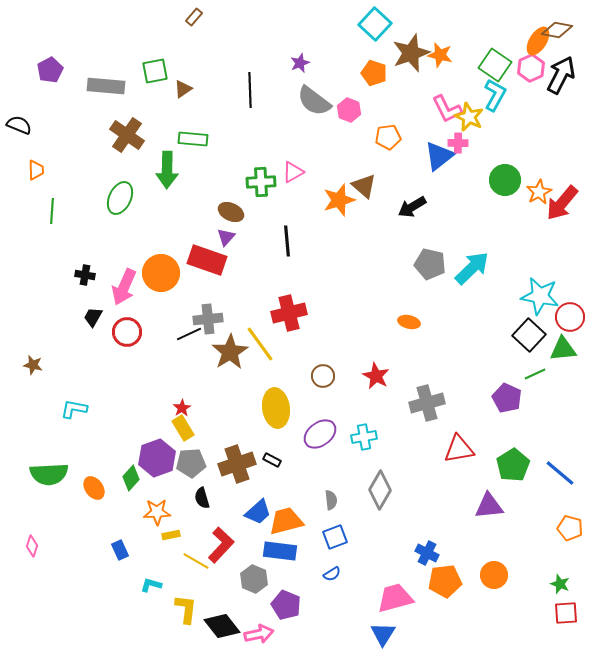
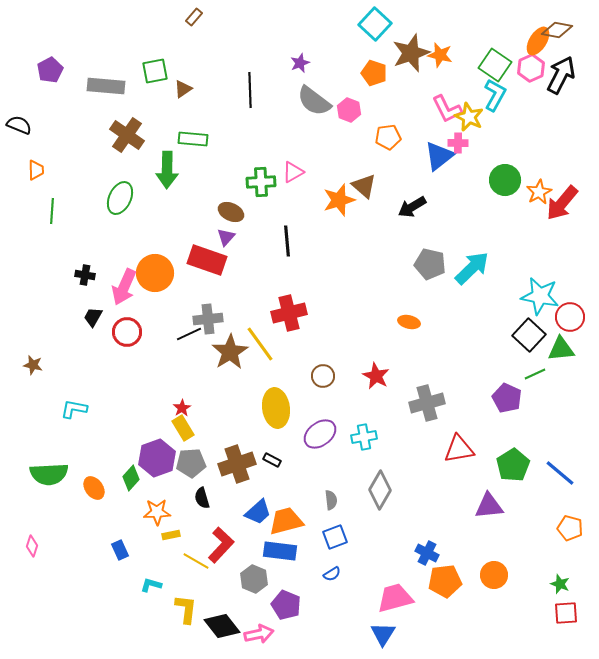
orange circle at (161, 273): moved 6 px left
green triangle at (563, 349): moved 2 px left
